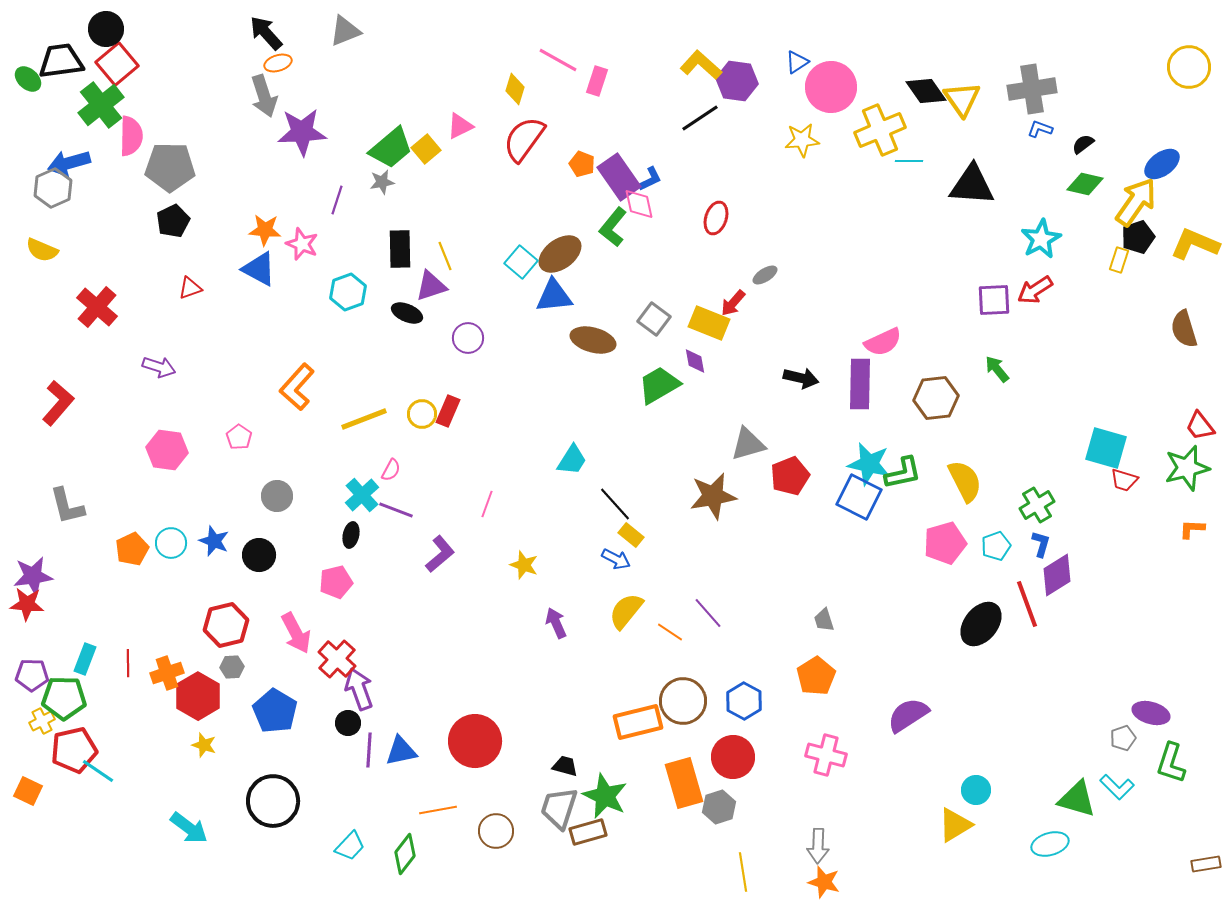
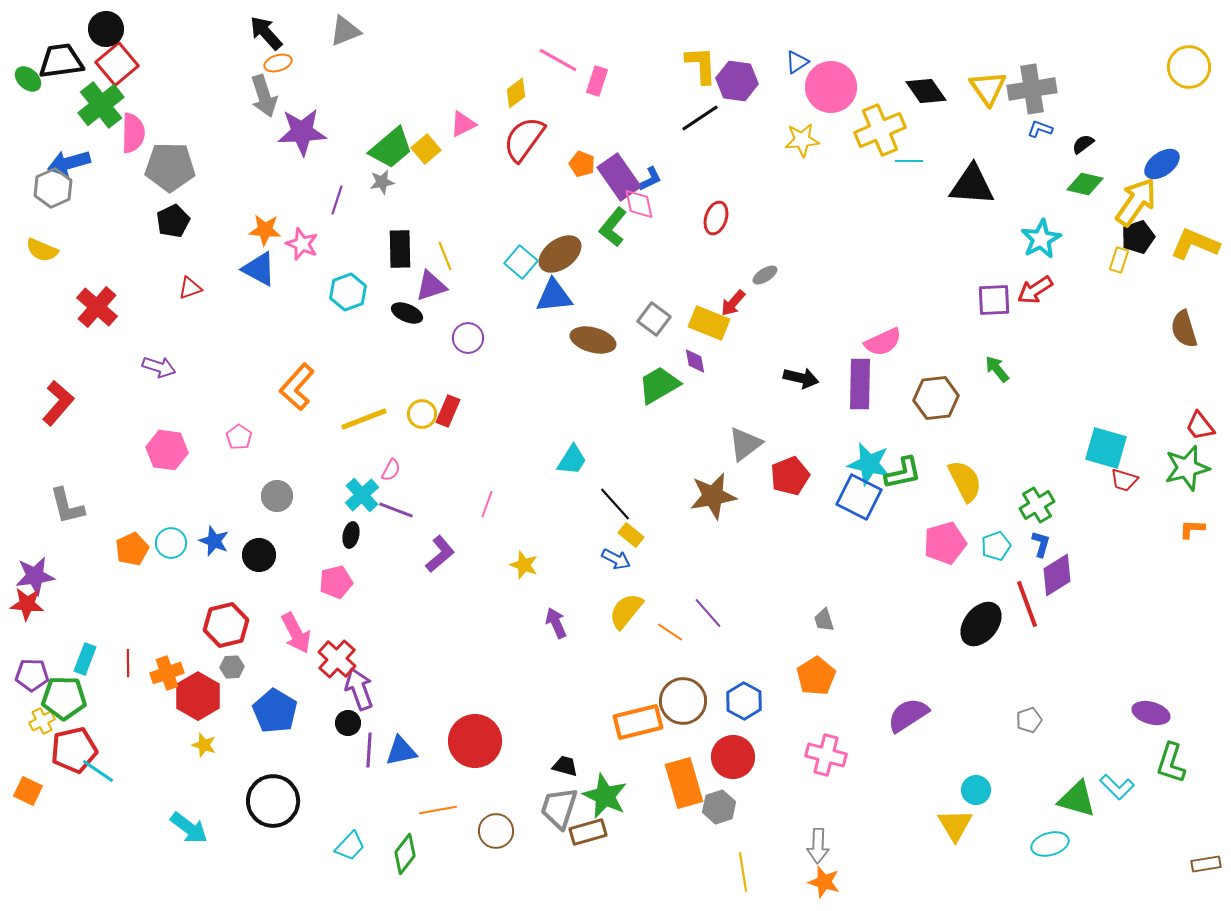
yellow L-shape at (701, 65): rotated 45 degrees clockwise
yellow diamond at (515, 89): moved 1 px right, 4 px down; rotated 36 degrees clockwise
yellow triangle at (962, 99): moved 26 px right, 11 px up
pink triangle at (460, 126): moved 3 px right, 2 px up
pink semicircle at (131, 136): moved 2 px right, 3 px up
gray triangle at (748, 444): moved 3 px left; rotated 21 degrees counterclockwise
purple star at (33, 576): moved 2 px right
gray pentagon at (1123, 738): moved 94 px left, 18 px up
yellow triangle at (955, 825): rotated 30 degrees counterclockwise
